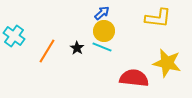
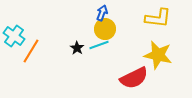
blue arrow: rotated 28 degrees counterclockwise
yellow circle: moved 1 px right, 2 px up
cyan line: moved 3 px left, 2 px up; rotated 42 degrees counterclockwise
orange line: moved 16 px left
yellow star: moved 9 px left, 8 px up
red semicircle: rotated 148 degrees clockwise
